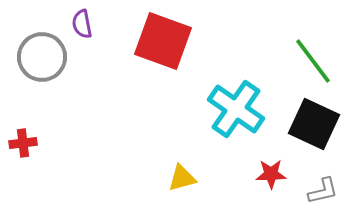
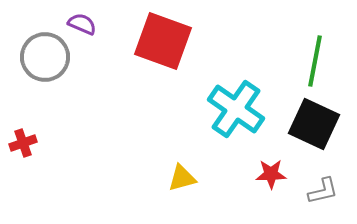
purple semicircle: rotated 124 degrees clockwise
gray circle: moved 3 px right
green line: moved 2 px right; rotated 48 degrees clockwise
red cross: rotated 12 degrees counterclockwise
